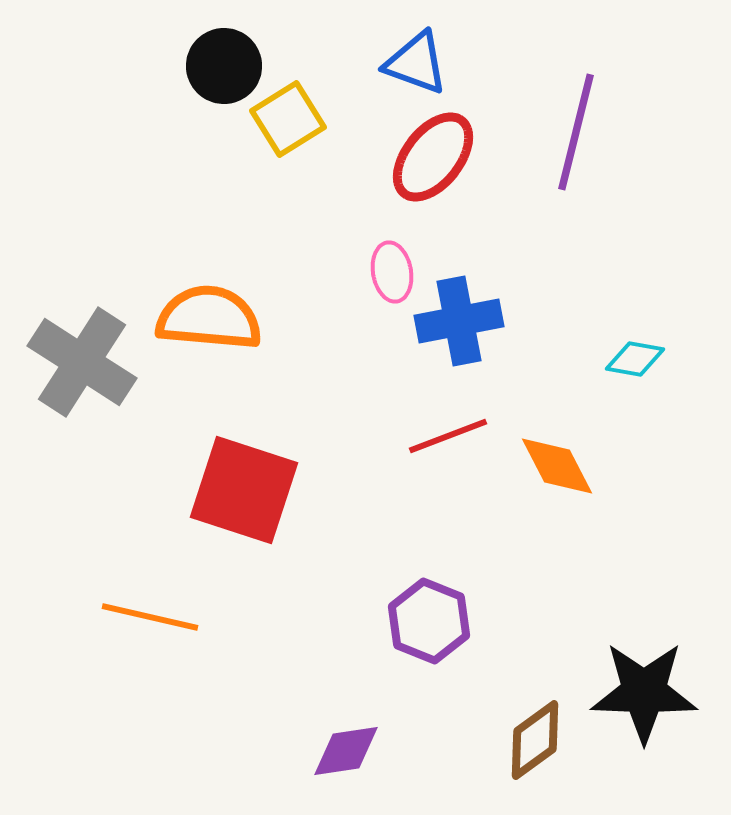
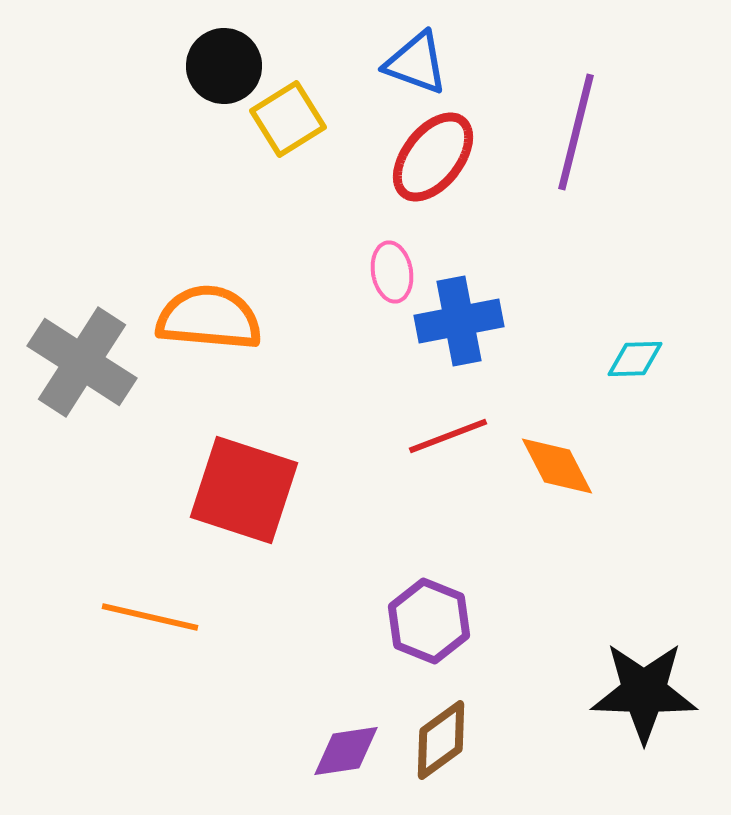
cyan diamond: rotated 12 degrees counterclockwise
brown diamond: moved 94 px left
